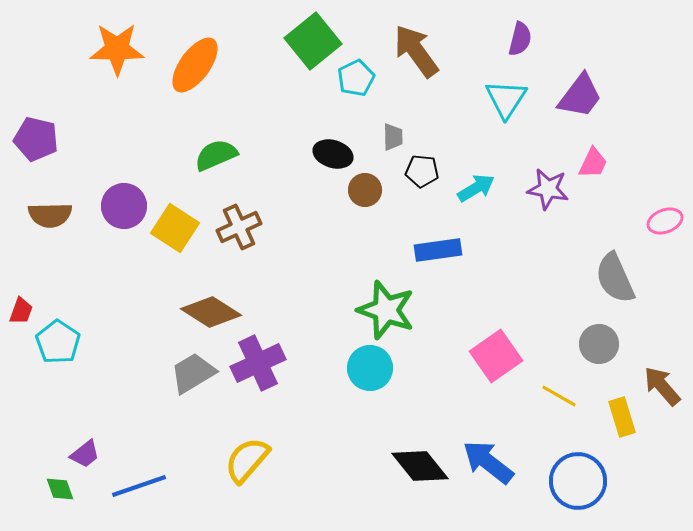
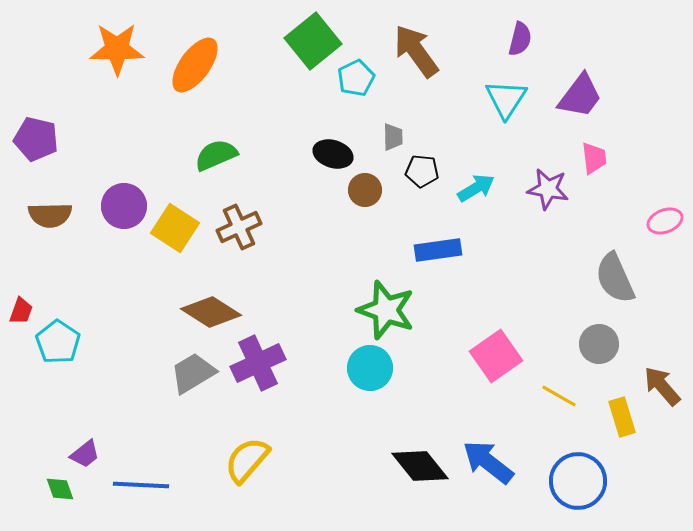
pink trapezoid at (593, 163): moved 1 px right, 5 px up; rotated 32 degrees counterclockwise
blue line at (139, 486): moved 2 px right, 1 px up; rotated 22 degrees clockwise
